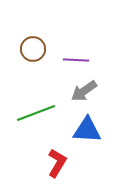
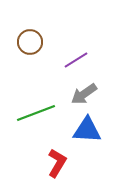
brown circle: moved 3 px left, 7 px up
purple line: rotated 35 degrees counterclockwise
gray arrow: moved 3 px down
